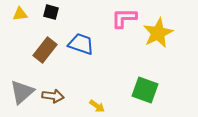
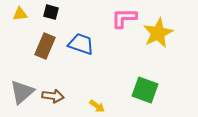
brown rectangle: moved 4 px up; rotated 15 degrees counterclockwise
